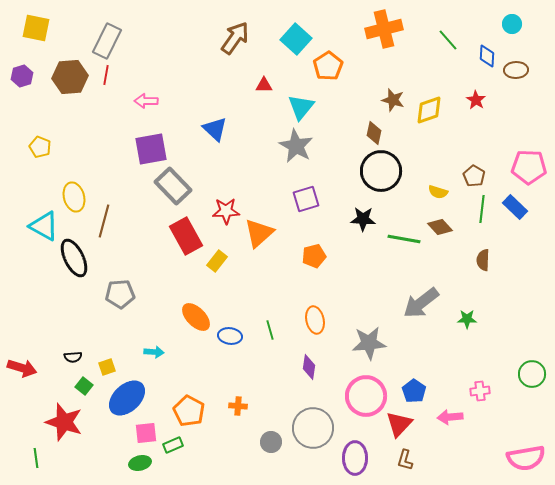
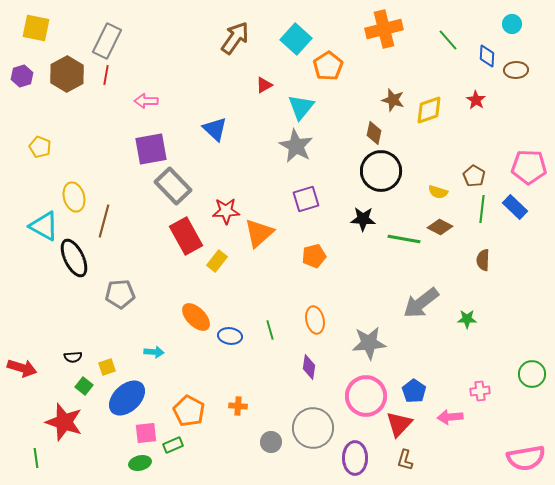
brown hexagon at (70, 77): moved 3 px left, 3 px up; rotated 24 degrees counterclockwise
red triangle at (264, 85): rotated 30 degrees counterclockwise
brown diamond at (440, 227): rotated 20 degrees counterclockwise
